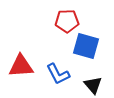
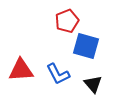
red pentagon: rotated 20 degrees counterclockwise
red triangle: moved 4 px down
black triangle: moved 1 px up
